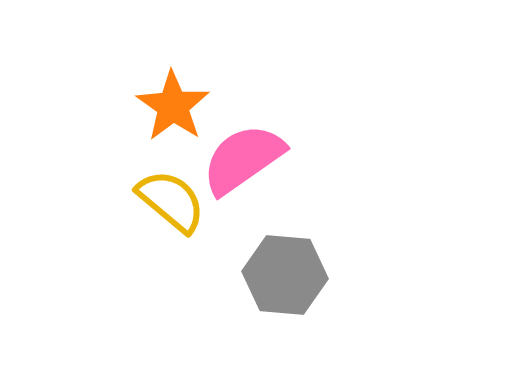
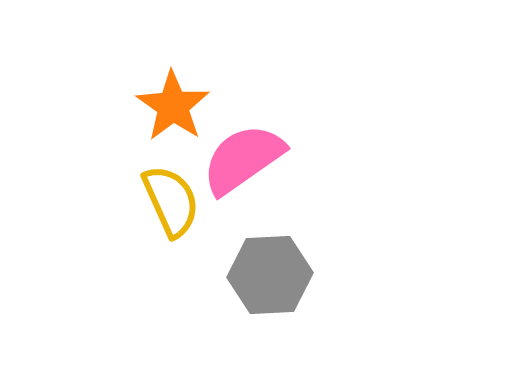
yellow semicircle: rotated 26 degrees clockwise
gray hexagon: moved 15 px left; rotated 8 degrees counterclockwise
